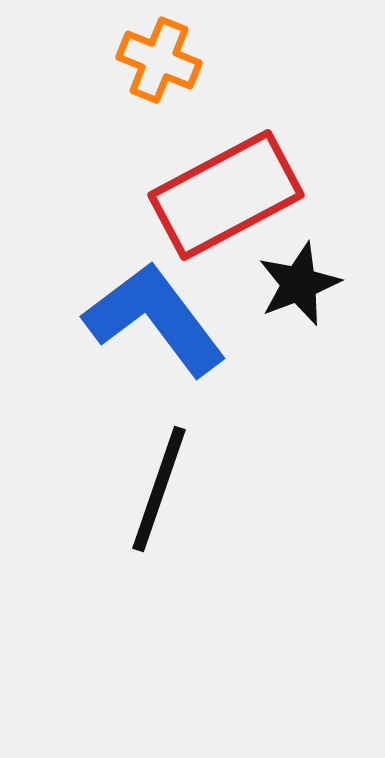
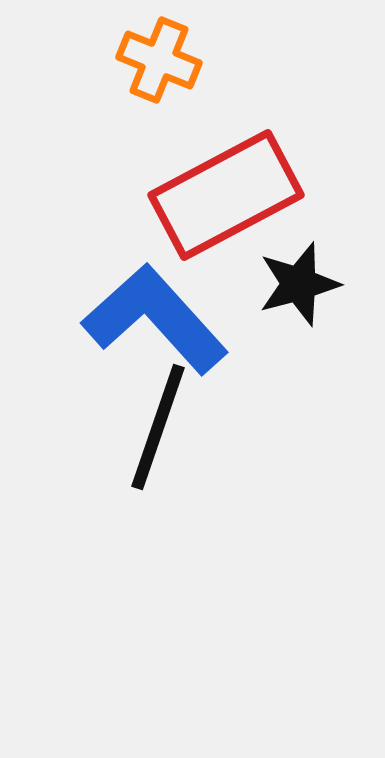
black star: rotated 6 degrees clockwise
blue L-shape: rotated 5 degrees counterclockwise
black line: moved 1 px left, 62 px up
